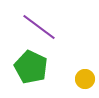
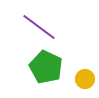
green pentagon: moved 15 px right
